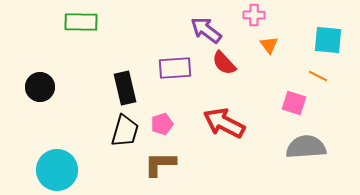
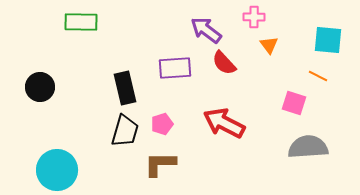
pink cross: moved 2 px down
gray semicircle: moved 2 px right
